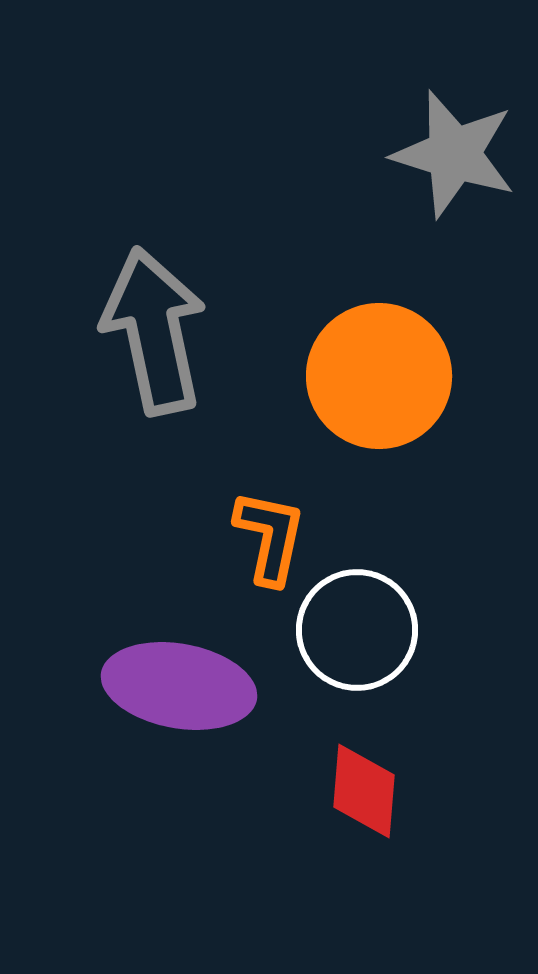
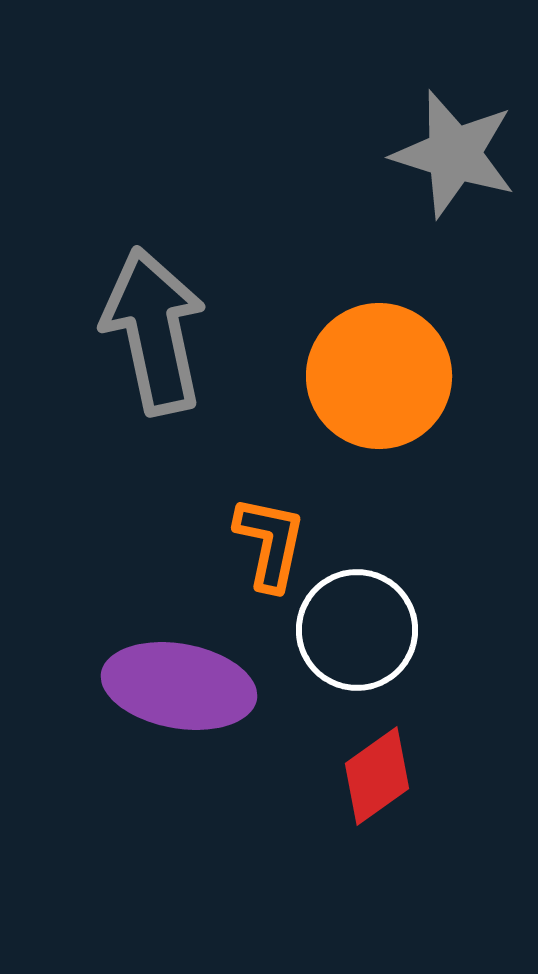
orange L-shape: moved 6 px down
red diamond: moved 13 px right, 15 px up; rotated 50 degrees clockwise
